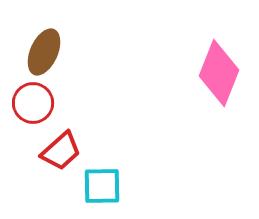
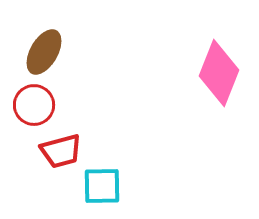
brown ellipse: rotated 6 degrees clockwise
red circle: moved 1 px right, 2 px down
red trapezoid: rotated 27 degrees clockwise
